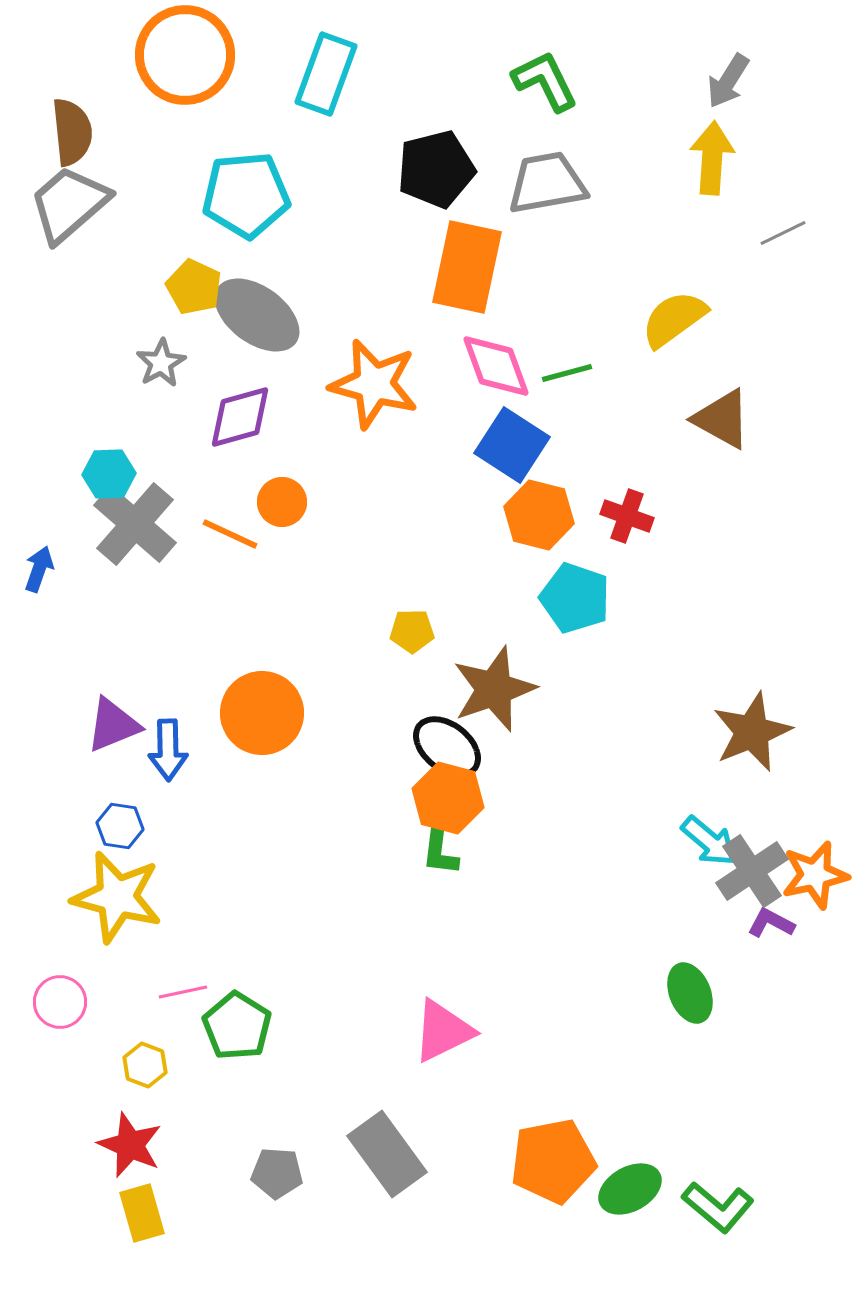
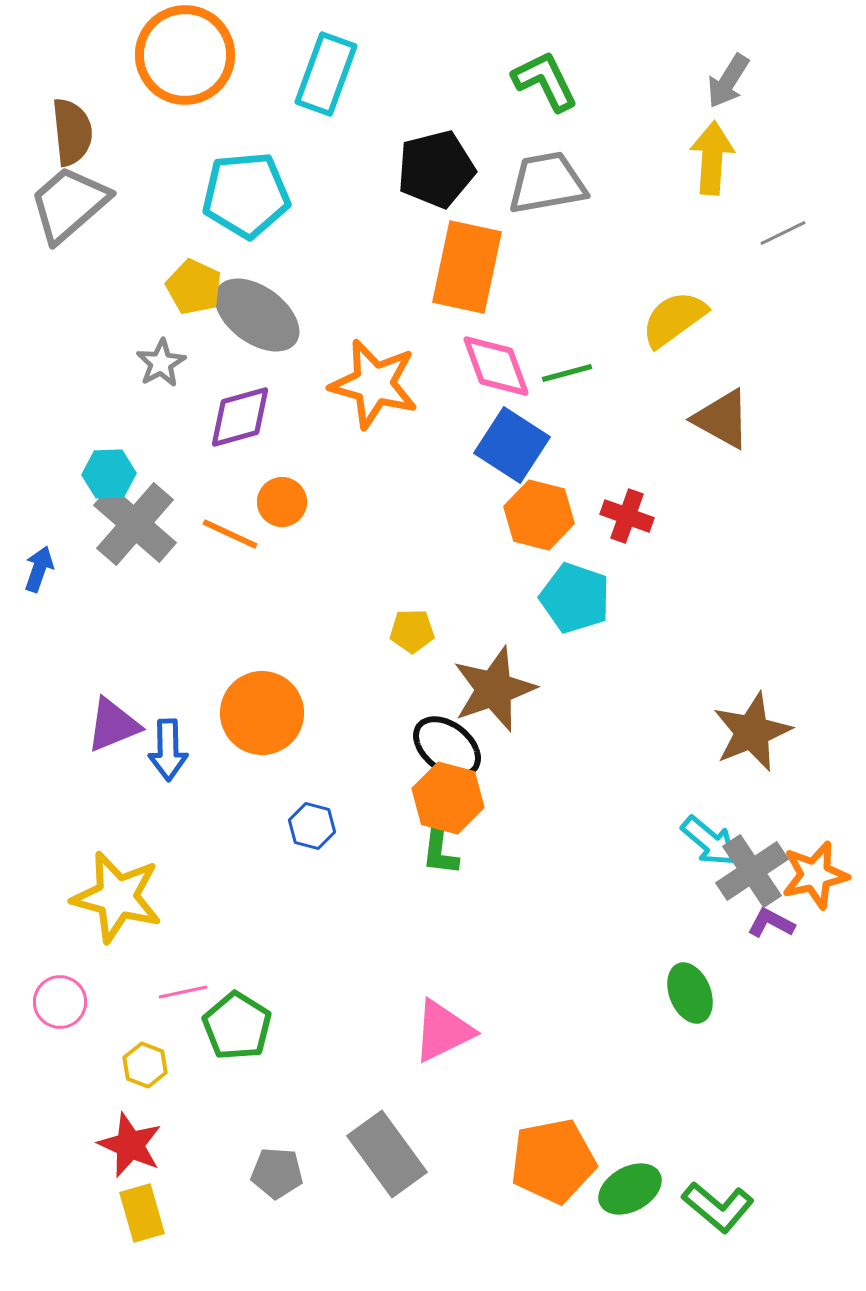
blue hexagon at (120, 826): moved 192 px right; rotated 6 degrees clockwise
